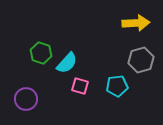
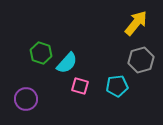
yellow arrow: rotated 48 degrees counterclockwise
